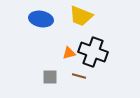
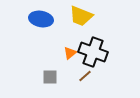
orange triangle: moved 1 px right; rotated 24 degrees counterclockwise
brown line: moved 6 px right; rotated 56 degrees counterclockwise
